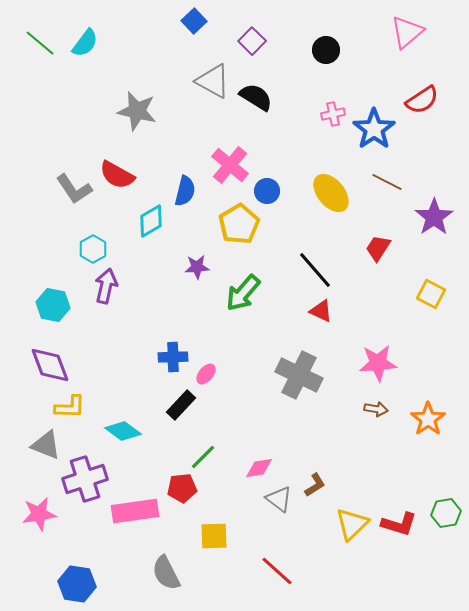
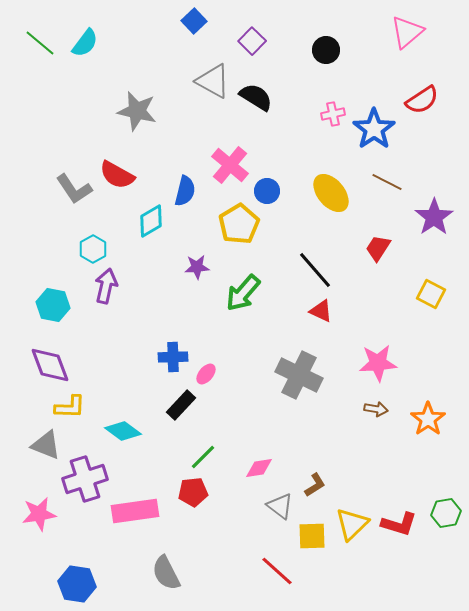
red pentagon at (182, 488): moved 11 px right, 4 px down
gray triangle at (279, 499): moved 1 px right, 7 px down
yellow square at (214, 536): moved 98 px right
